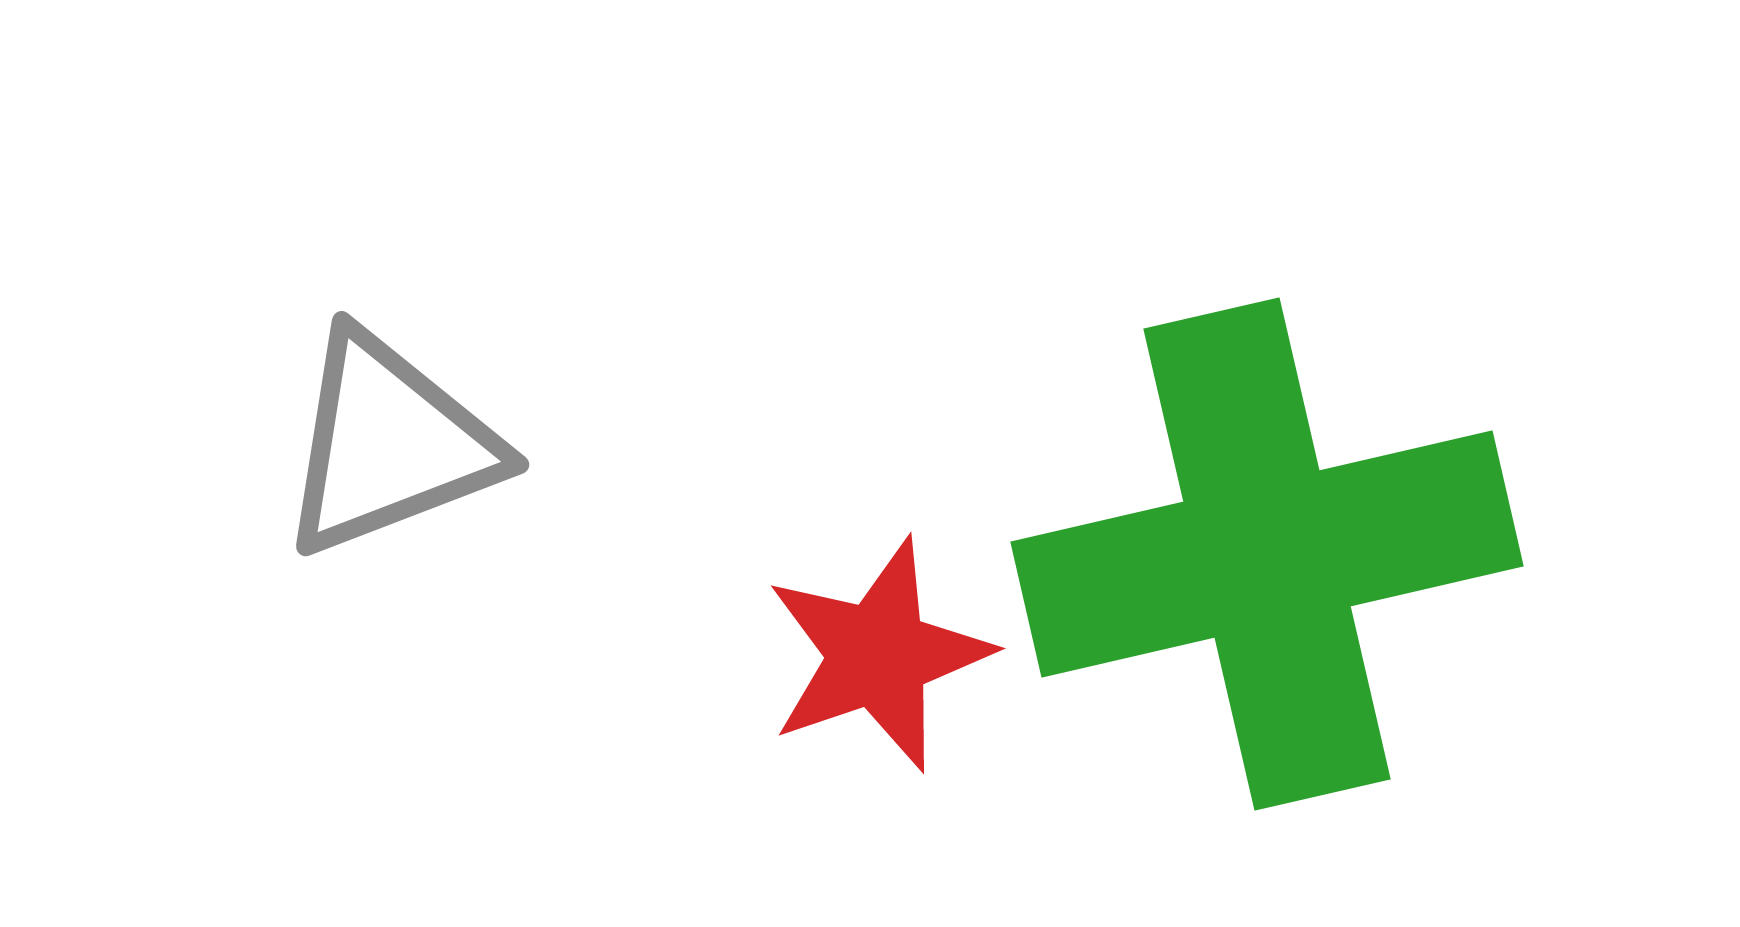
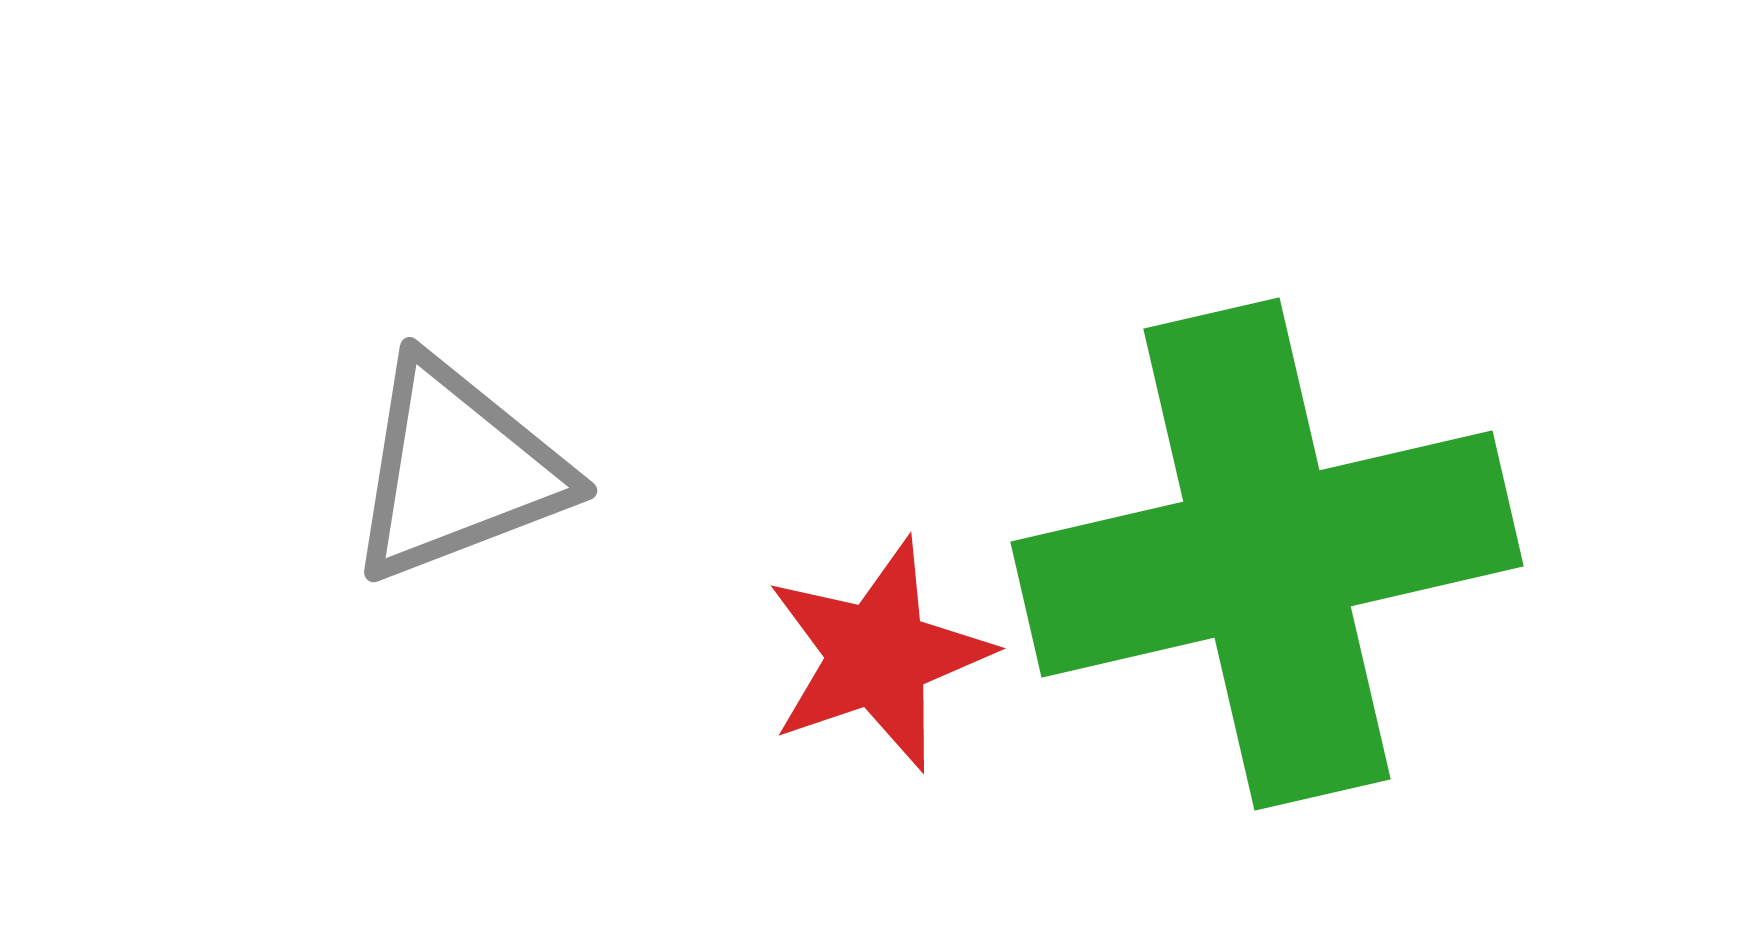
gray triangle: moved 68 px right, 26 px down
